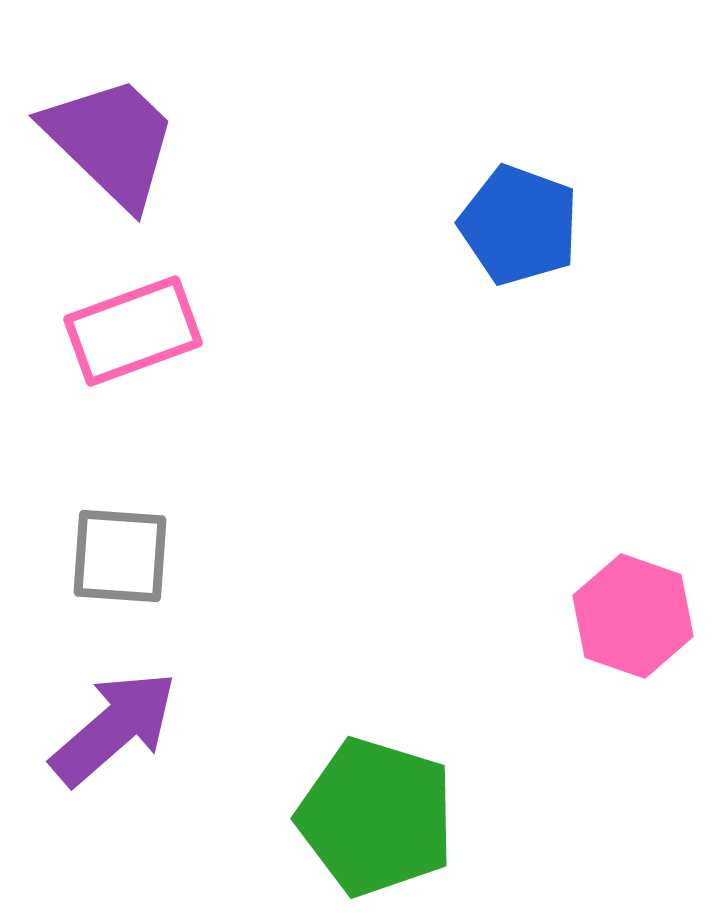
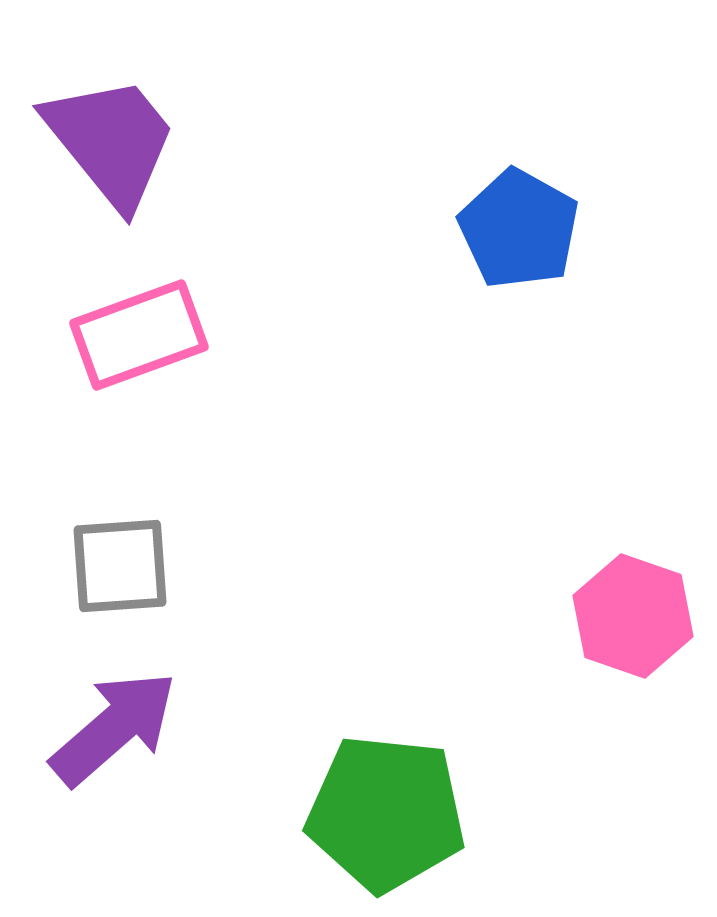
purple trapezoid: rotated 7 degrees clockwise
blue pentagon: moved 4 px down; rotated 9 degrees clockwise
pink rectangle: moved 6 px right, 4 px down
gray square: moved 10 px down; rotated 8 degrees counterclockwise
green pentagon: moved 10 px right, 4 px up; rotated 11 degrees counterclockwise
